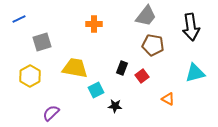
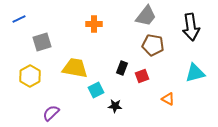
red square: rotated 16 degrees clockwise
